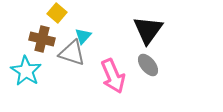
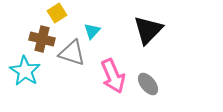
yellow square: rotated 18 degrees clockwise
black triangle: rotated 8 degrees clockwise
cyan triangle: moved 9 px right, 5 px up
gray ellipse: moved 19 px down
cyan star: moved 1 px left
